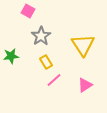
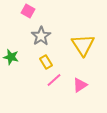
green star: moved 1 px down; rotated 21 degrees clockwise
pink triangle: moved 5 px left
